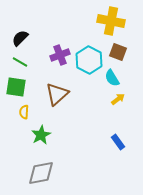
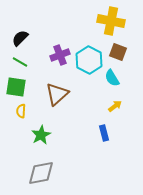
yellow arrow: moved 3 px left, 7 px down
yellow semicircle: moved 3 px left, 1 px up
blue rectangle: moved 14 px left, 9 px up; rotated 21 degrees clockwise
